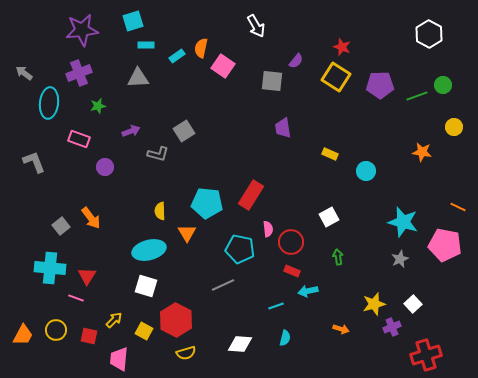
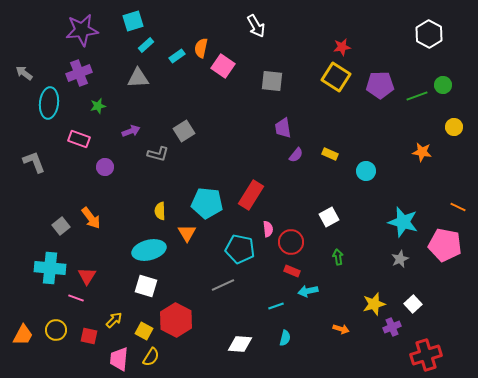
cyan rectangle at (146, 45): rotated 42 degrees counterclockwise
red star at (342, 47): rotated 30 degrees counterclockwise
purple semicircle at (296, 61): moved 94 px down
yellow semicircle at (186, 353): moved 35 px left, 4 px down; rotated 42 degrees counterclockwise
